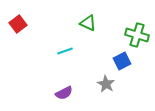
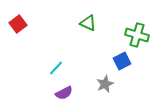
cyan line: moved 9 px left, 17 px down; rotated 28 degrees counterclockwise
gray star: moved 1 px left; rotated 18 degrees clockwise
